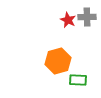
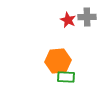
orange hexagon: rotated 10 degrees clockwise
green rectangle: moved 12 px left, 3 px up
